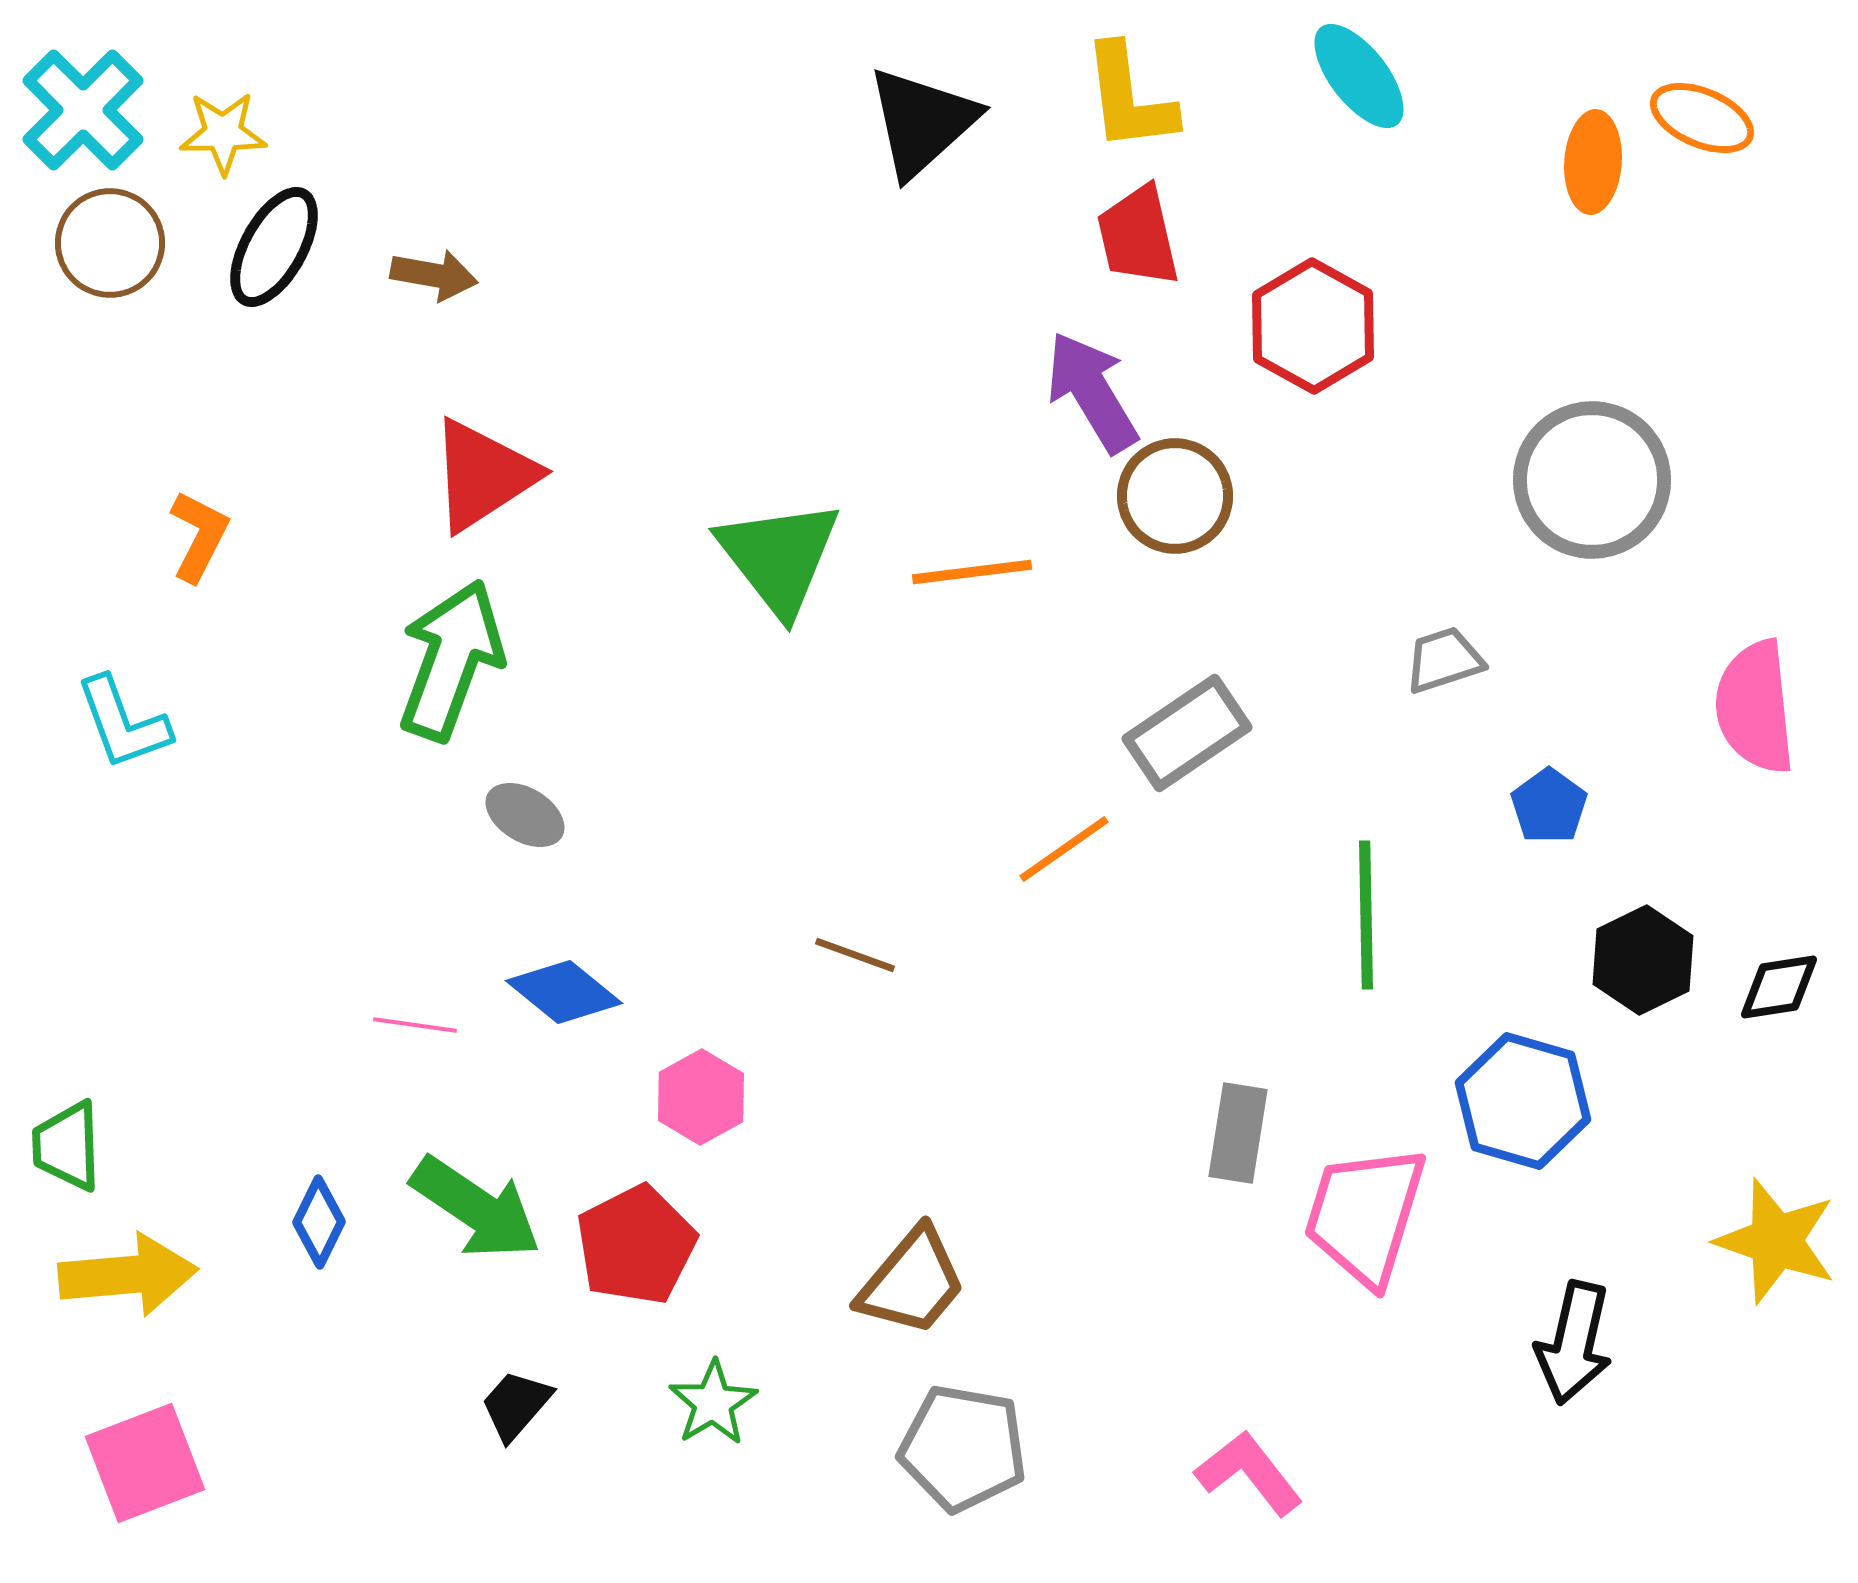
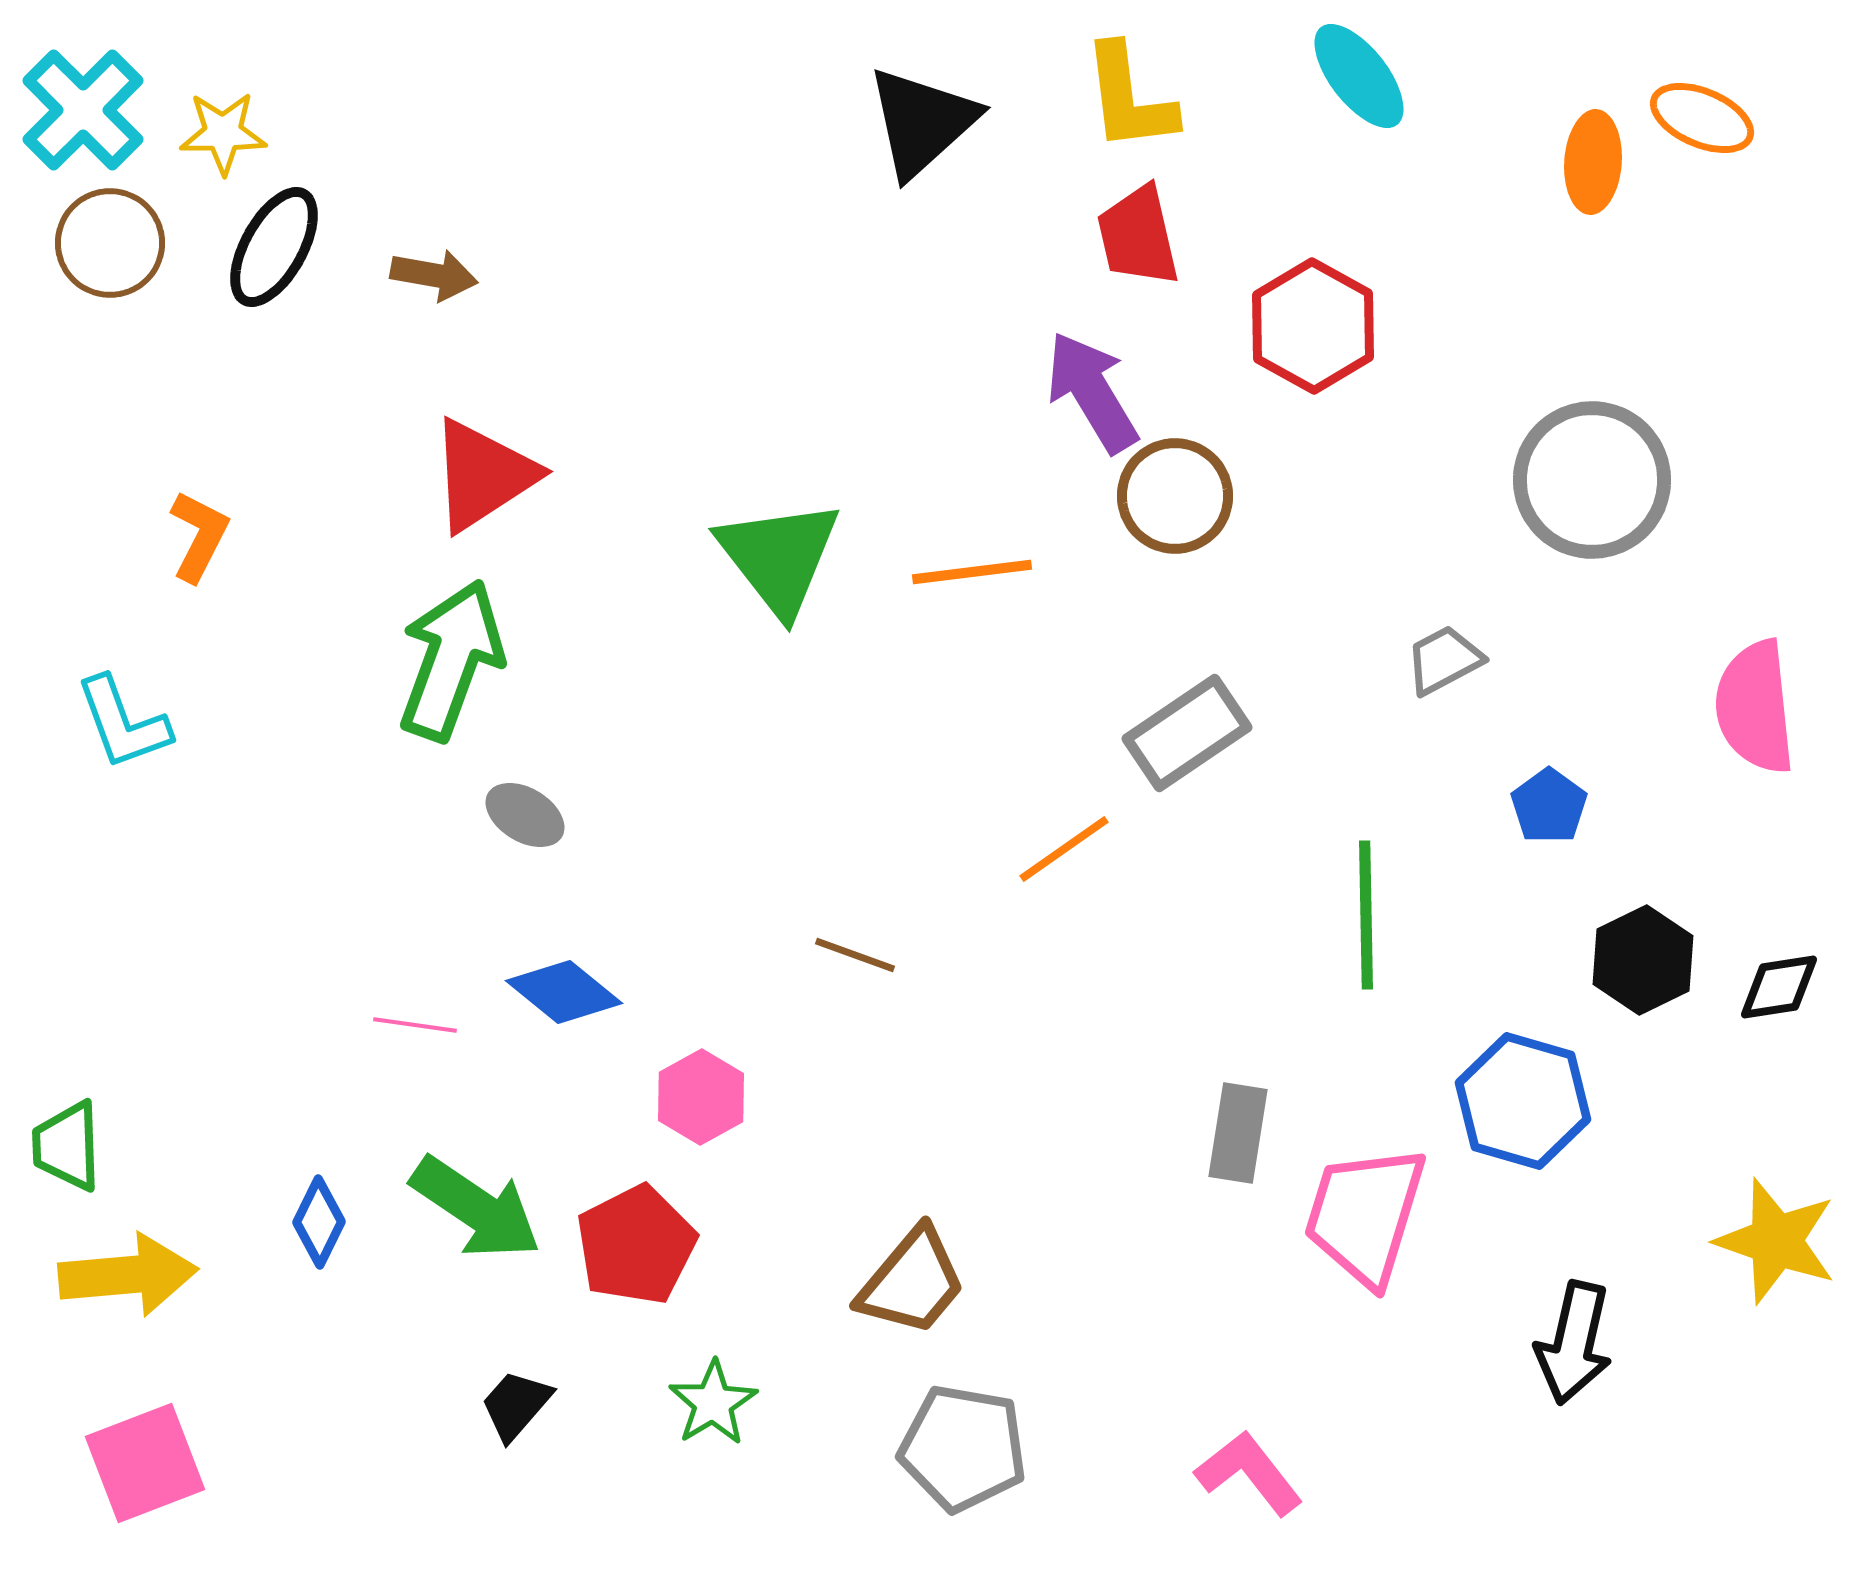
gray trapezoid at (1444, 660): rotated 10 degrees counterclockwise
